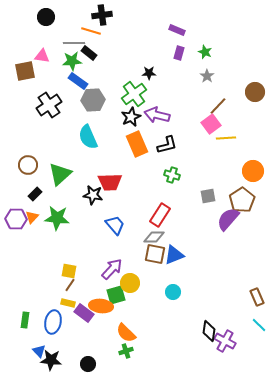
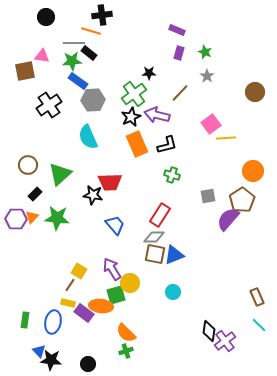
brown line at (218, 106): moved 38 px left, 13 px up
purple arrow at (112, 269): rotated 75 degrees counterclockwise
yellow square at (69, 271): moved 10 px right; rotated 21 degrees clockwise
purple cross at (225, 341): rotated 25 degrees clockwise
